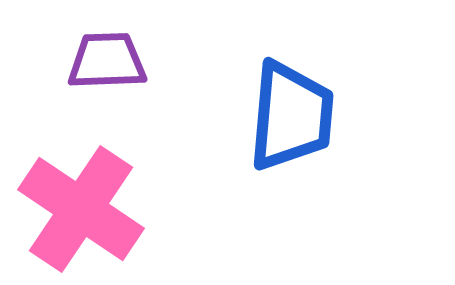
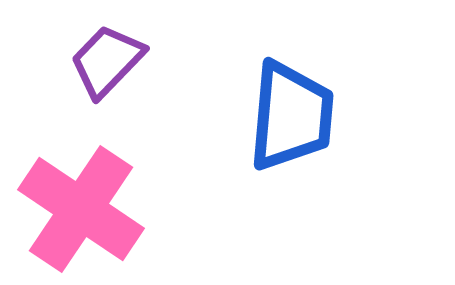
purple trapezoid: rotated 44 degrees counterclockwise
